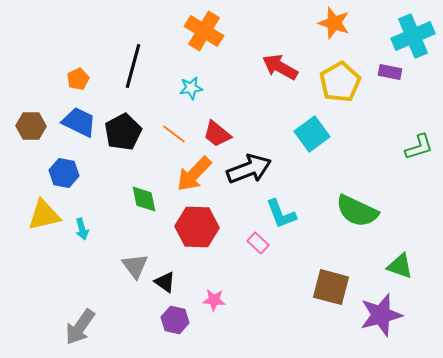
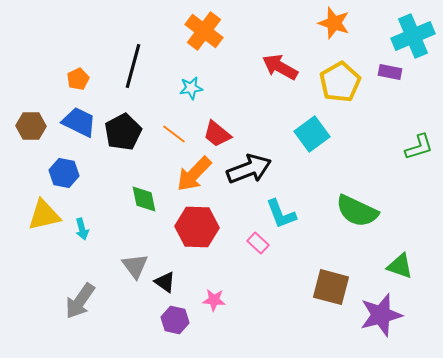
orange cross: rotated 6 degrees clockwise
gray arrow: moved 26 px up
